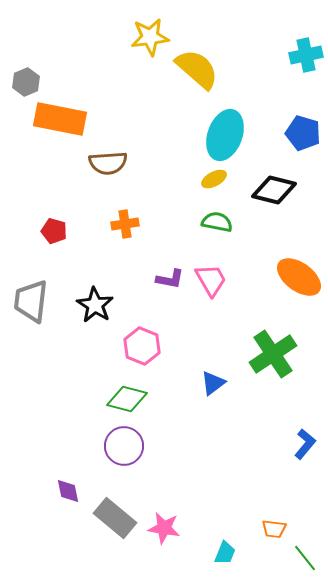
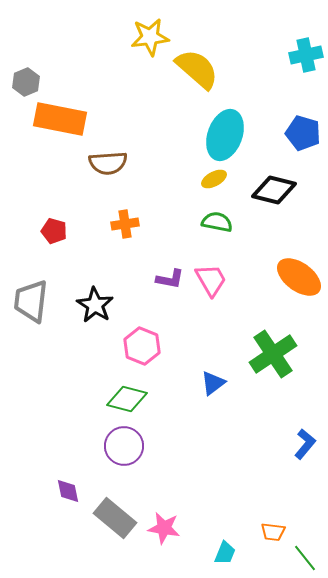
orange trapezoid: moved 1 px left, 3 px down
